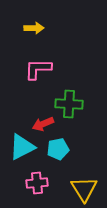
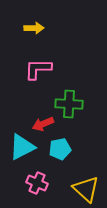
cyan pentagon: moved 2 px right
pink cross: rotated 30 degrees clockwise
yellow triangle: moved 2 px right; rotated 16 degrees counterclockwise
